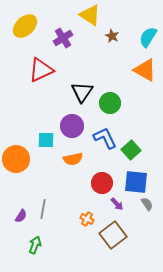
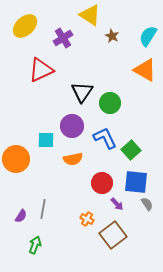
cyan semicircle: moved 1 px up
